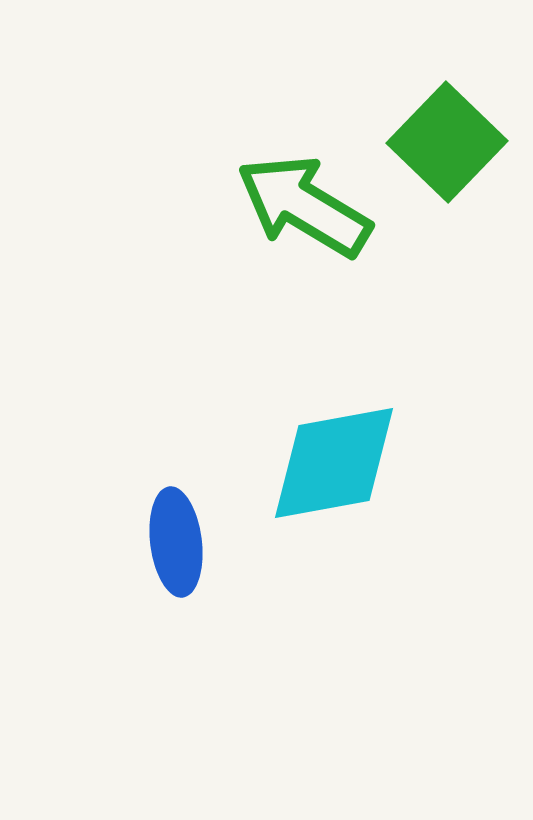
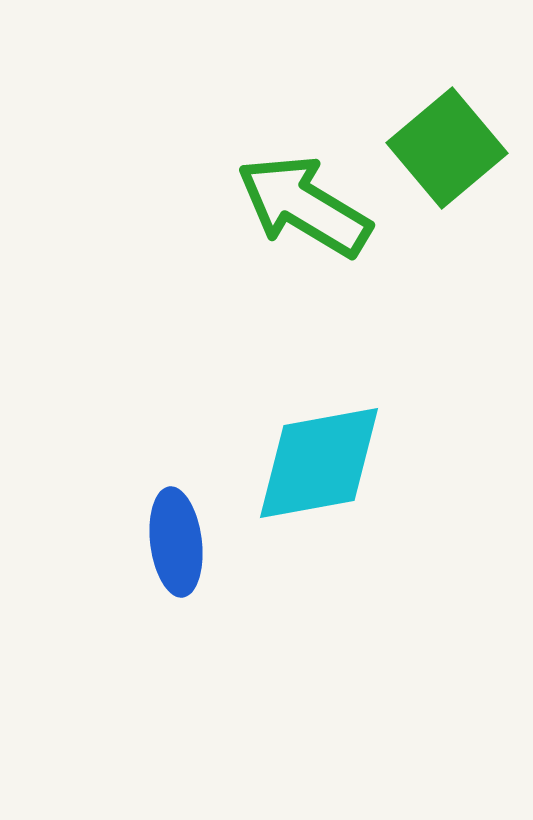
green square: moved 6 px down; rotated 6 degrees clockwise
cyan diamond: moved 15 px left
